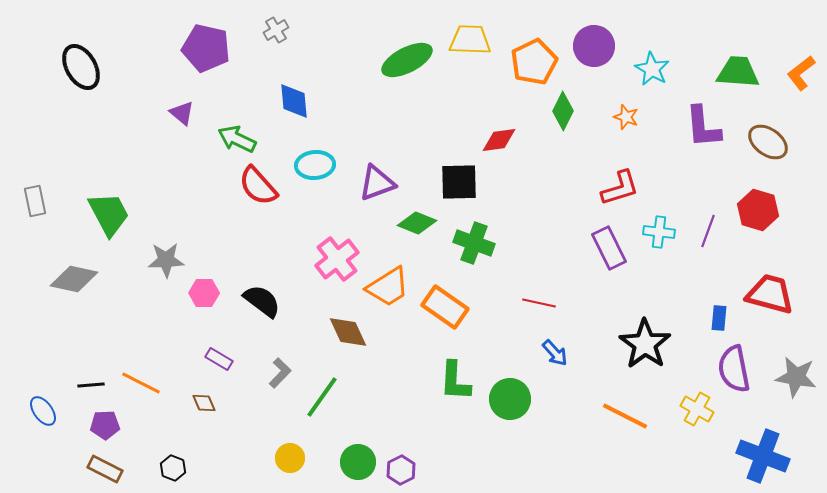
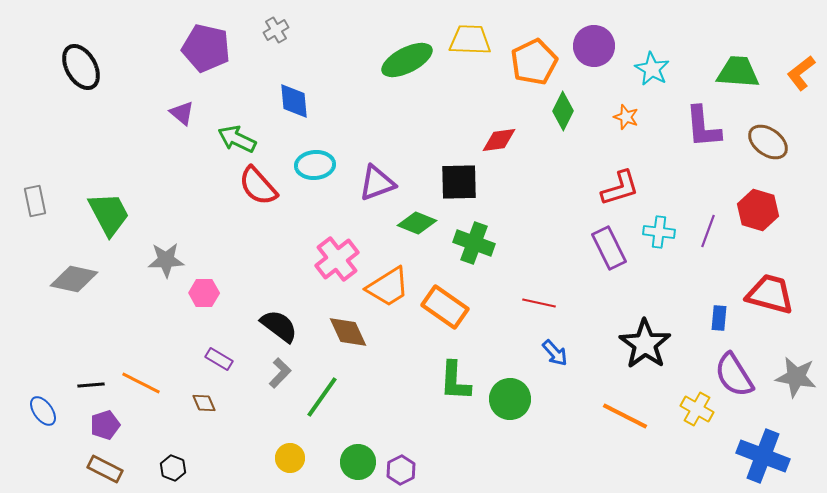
black semicircle at (262, 301): moved 17 px right, 25 px down
purple semicircle at (734, 369): moved 6 px down; rotated 21 degrees counterclockwise
purple pentagon at (105, 425): rotated 16 degrees counterclockwise
